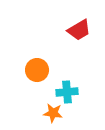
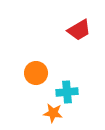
orange circle: moved 1 px left, 3 px down
